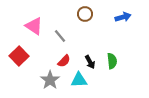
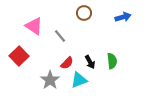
brown circle: moved 1 px left, 1 px up
red semicircle: moved 3 px right, 2 px down
cyan triangle: rotated 18 degrees counterclockwise
